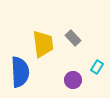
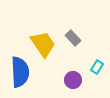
yellow trapezoid: rotated 28 degrees counterclockwise
